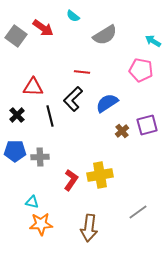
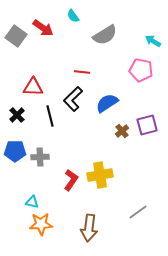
cyan semicircle: rotated 16 degrees clockwise
